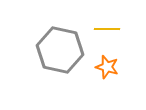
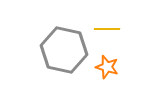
gray hexagon: moved 4 px right
